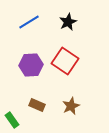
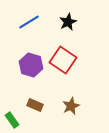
red square: moved 2 px left, 1 px up
purple hexagon: rotated 20 degrees clockwise
brown rectangle: moved 2 px left
